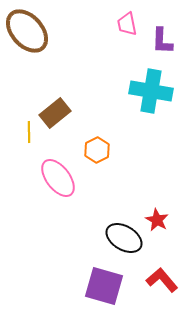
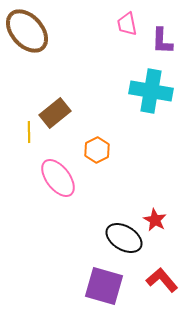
red star: moved 2 px left
